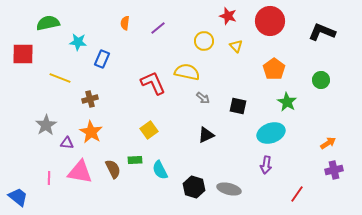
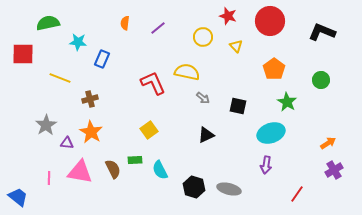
yellow circle: moved 1 px left, 4 px up
purple cross: rotated 18 degrees counterclockwise
